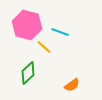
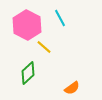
pink hexagon: rotated 12 degrees clockwise
cyan line: moved 14 px up; rotated 42 degrees clockwise
orange semicircle: moved 3 px down
